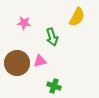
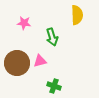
yellow semicircle: moved 2 px up; rotated 30 degrees counterclockwise
